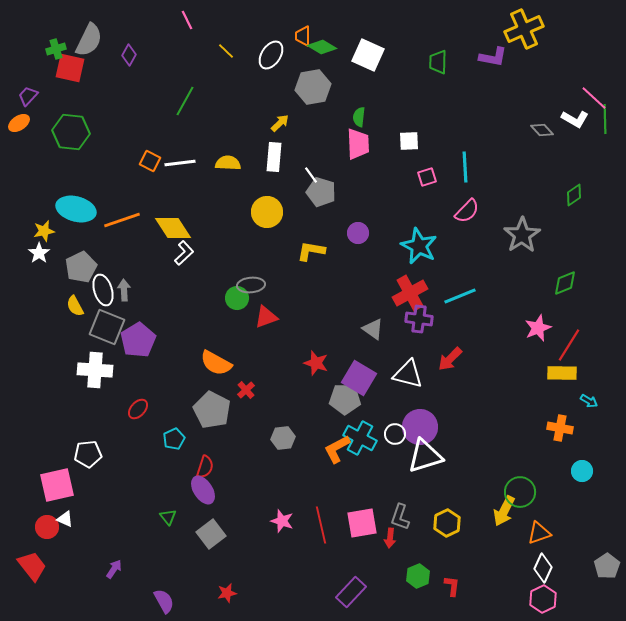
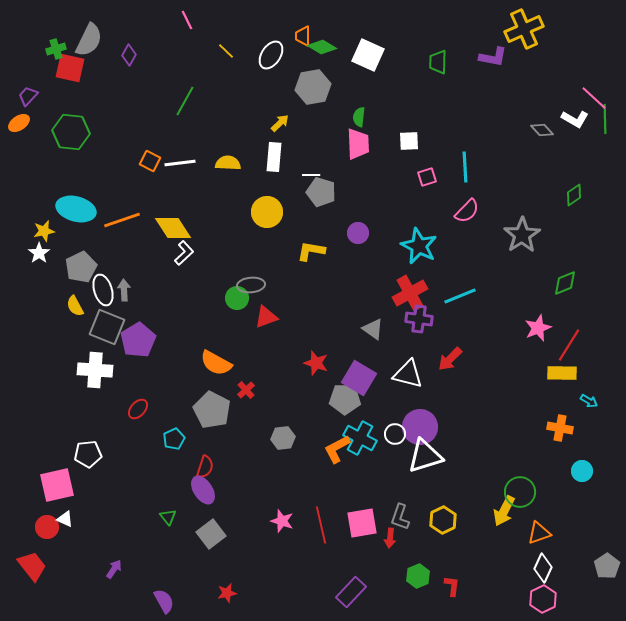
white line at (311, 175): rotated 54 degrees counterclockwise
yellow hexagon at (447, 523): moved 4 px left, 3 px up
